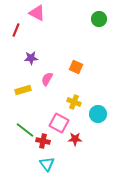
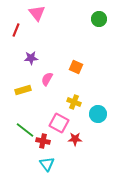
pink triangle: rotated 24 degrees clockwise
